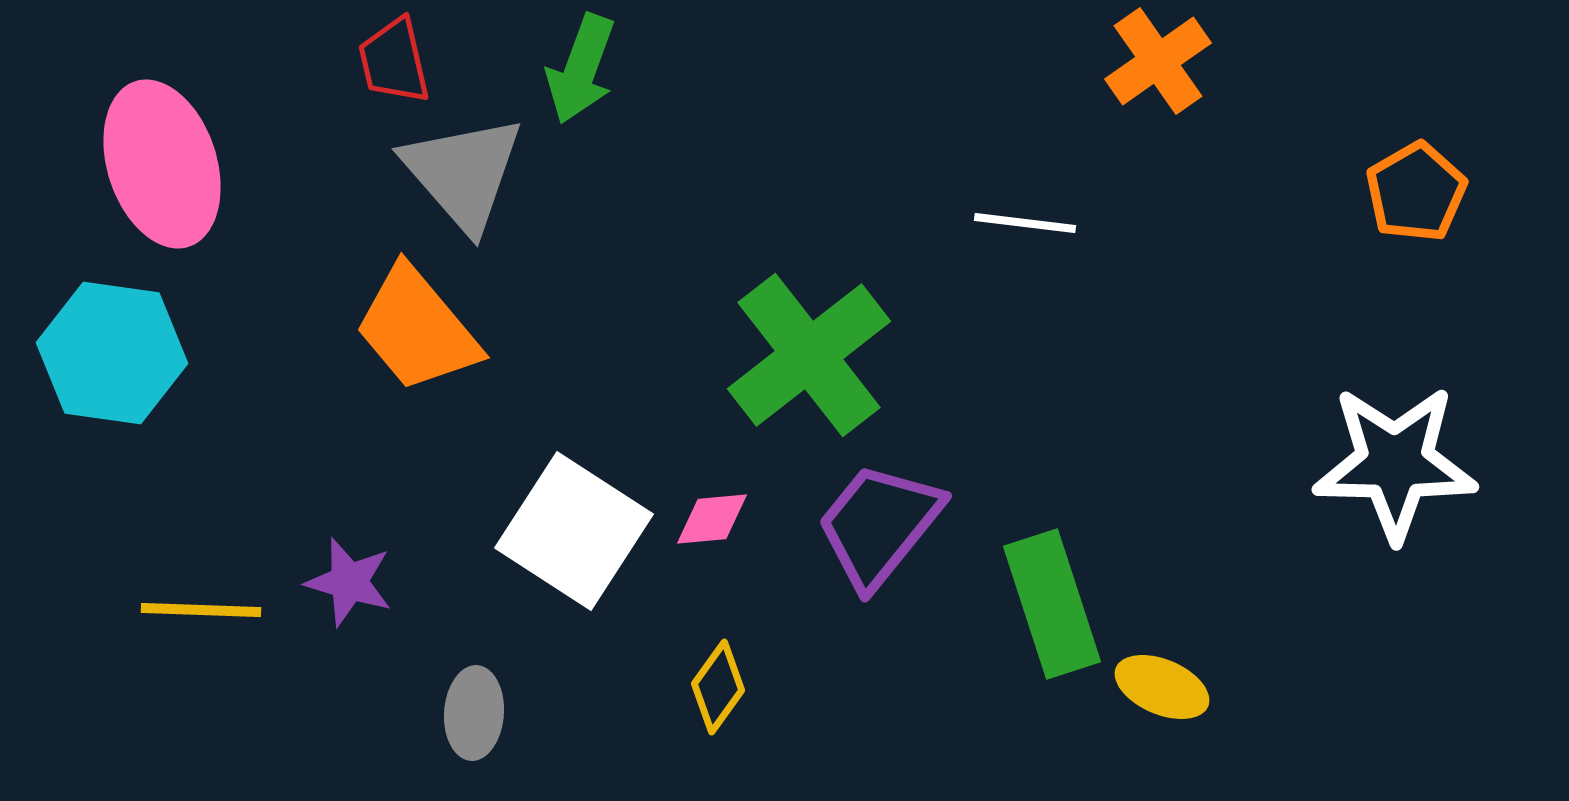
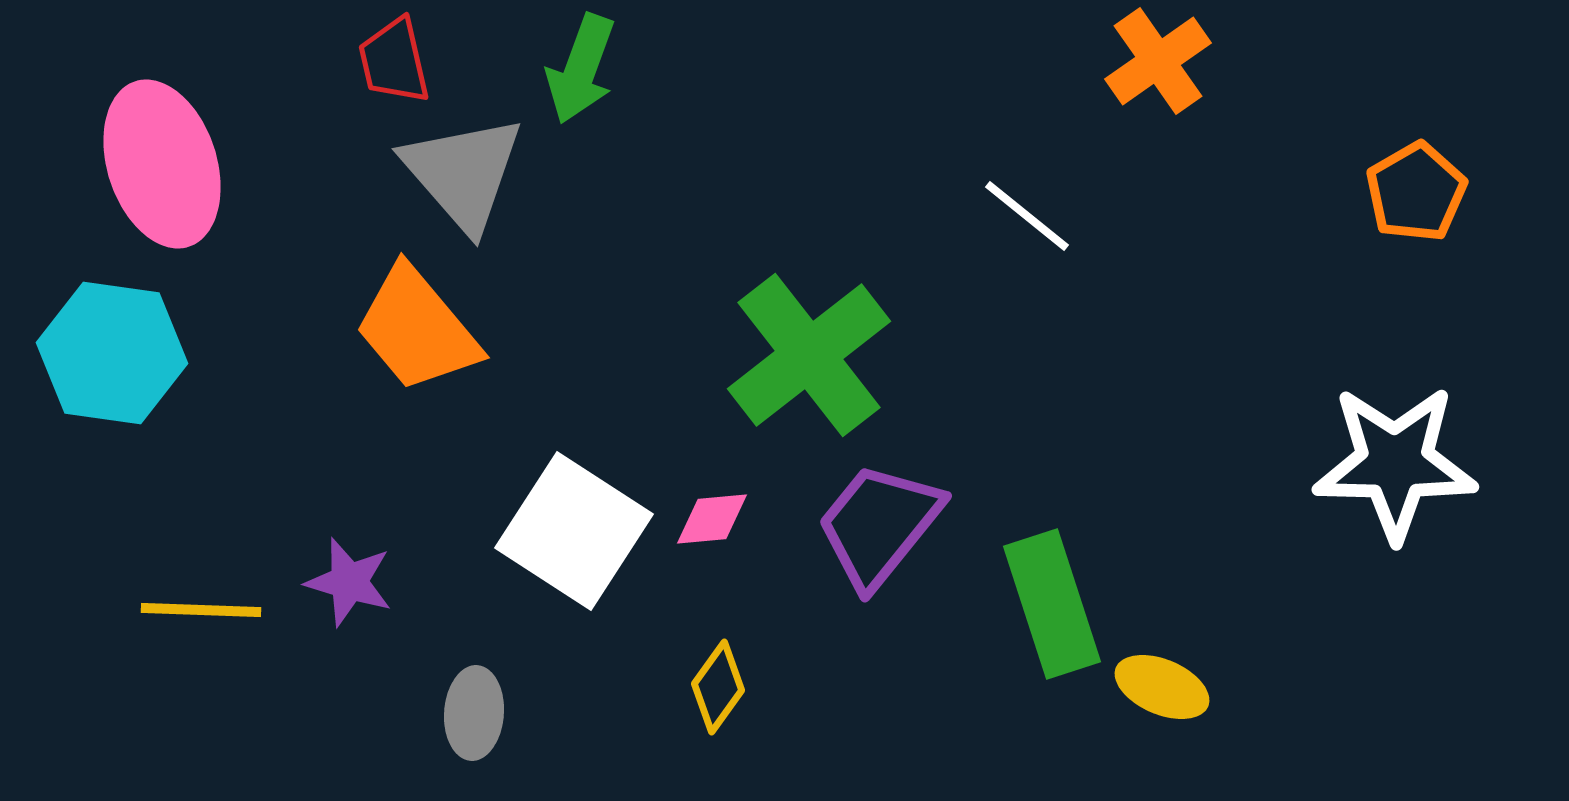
white line: moved 2 px right, 7 px up; rotated 32 degrees clockwise
